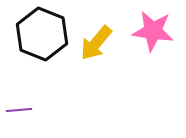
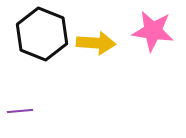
yellow arrow: rotated 126 degrees counterclockwise
purple line: moved 1 px right, 1 px down
